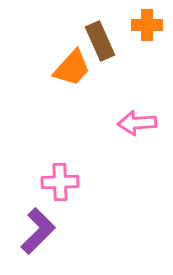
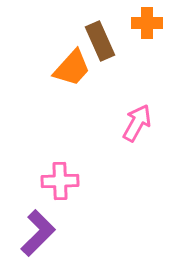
orange cross: moved 2 px up
pink arrow: rotated 123 degrees clockwise
pink cross: moved 1 px up
purple L-shape: moved 2 px down
